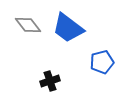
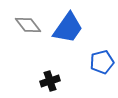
blue trapezoid: rotated 92 degrees counterclockwise
